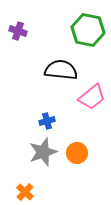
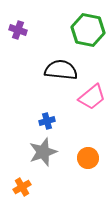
purple cross: moved 1 px up
orange circle: moved 11 px right, 5 px down
orange cross: moved 3 px left, 5 px up; rotated 18 degrees clockwise
